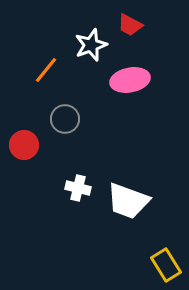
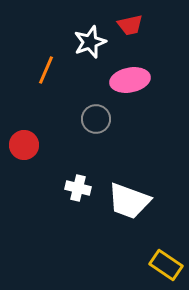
red trapezoid: rotated 40 degrees counterclockwise
white star: moved 1 px left, 3 px up
orange line: rotated 16 degrees counterclockwise
gray circle: moved 31 px right
white trapezoid: moved 1 px right
yellow rectangle: rotated 24 degrees counterclockwise
